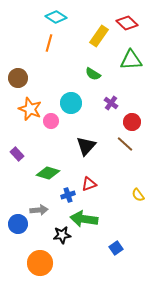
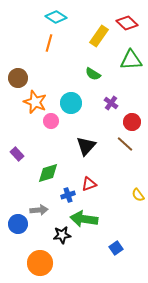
orange star: moved 5 px right, 7 px up
green diamond: rotated 35 degrees counterclockwise
